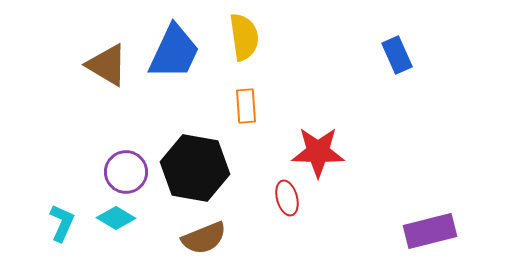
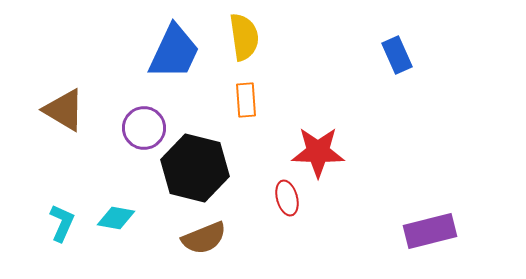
brown triangle: moved 43 px left, 45 px down
orange rectangle: moved 6 px up
black hexagon: rotated 4 degrees clockwise
purple circle: moved 18 px right, 44 px up
cyan diamond: rotated 21 degrees counterclockwise
